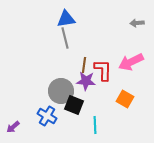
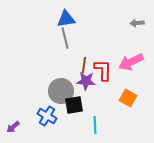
orange square: moved 3 px right, 1 px up
black square: rotated 30 degrees counterclockwise
